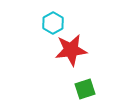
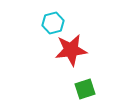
cyan hexagon: rotated 15 degrees clockwise
